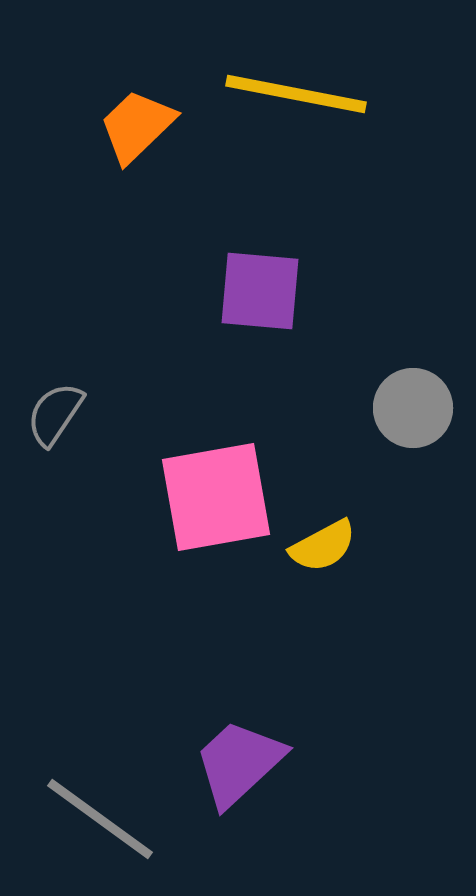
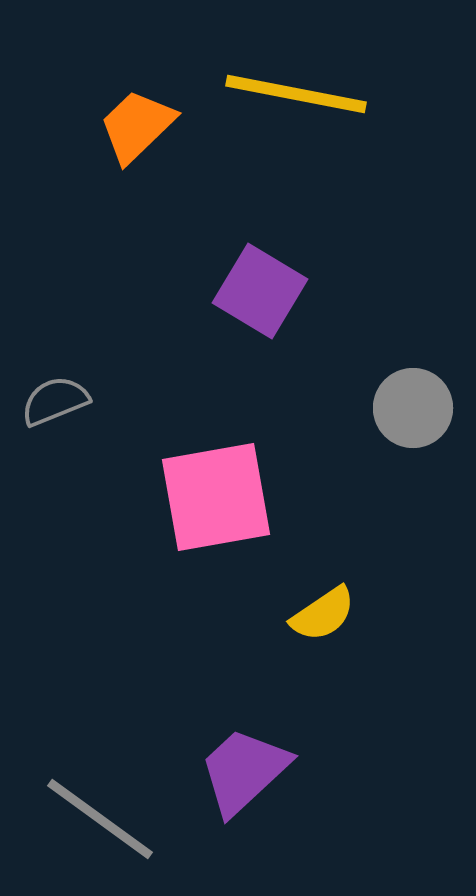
purple square: rotated 26 degrees clockwise
gray semicircle: moved 13 px up; rotated 34 degrees clockwise
yellow semicircle: moved 68 px down; rotated 6 degrees counterclockwise
purple trapezoid: moved 5 px right, 8 px down
